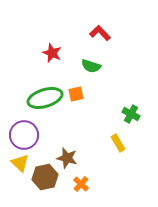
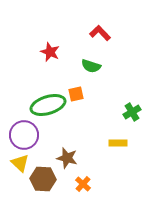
red star: moved 2 px left, 1 px up
green ellipse: moved 3 px right, 7 px down
green cross: moved 1 px right, 2 px up; rotated 30 degrees clockwise
yellow rectangle: rotated 60 degrees counterclockwise
brown hexagon: moved 2 px left, 2 px down; rotated 15 degrees clockwise
orange cross: moved 2 px right
